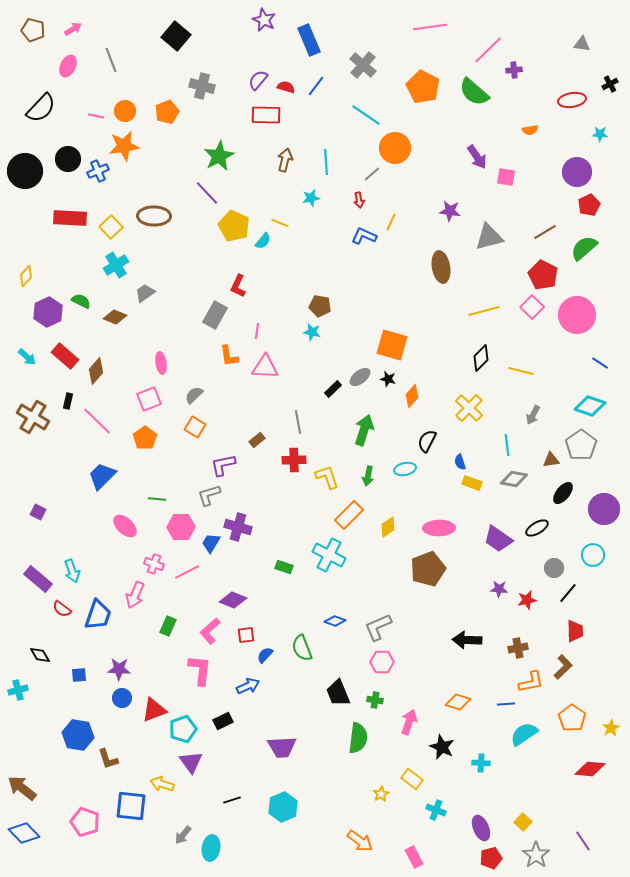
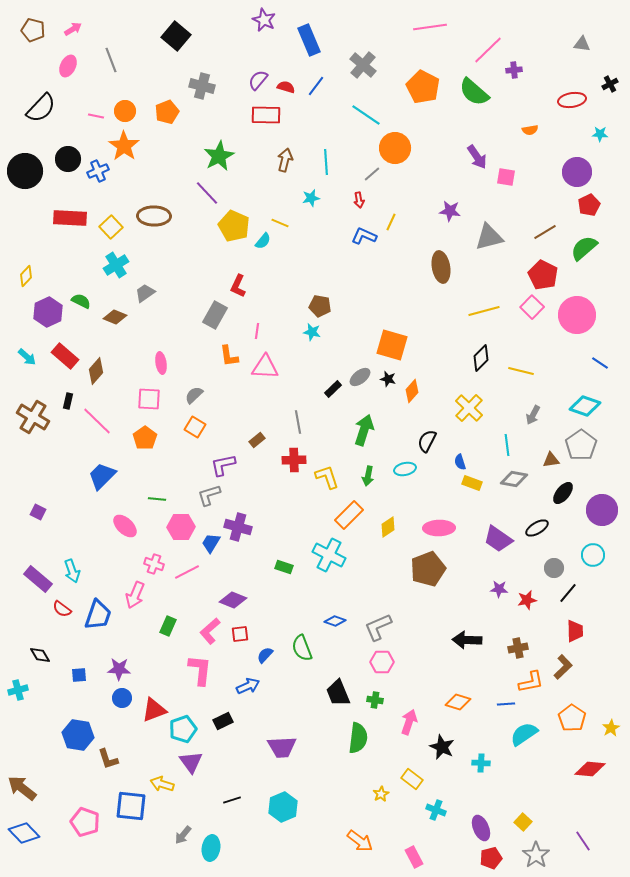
orange star at (124, 146): rotated 28 degrees counterclockwise
orange diamond at (412, 396): moved 5 px up
pink square at (149, 399): rotated 25 degrees clockwise
cyan diamond at (590, 406): moved 5 px left
purple circle at (604, 509): moved 2 px left, 1 px down
red square at (246, 635): moved 6 px left, 1 px up
